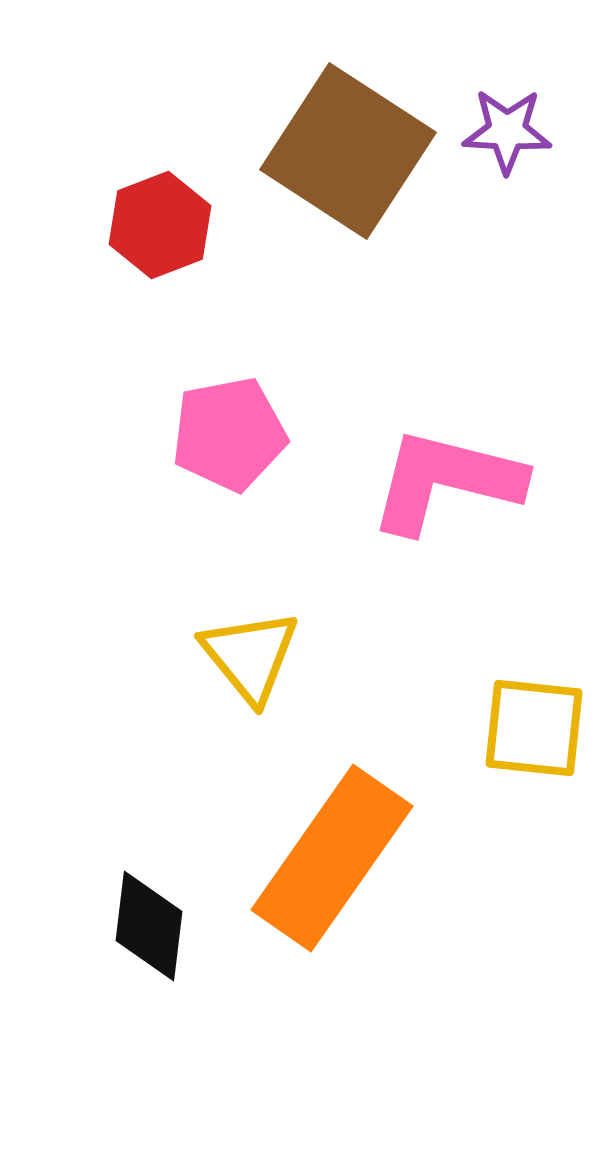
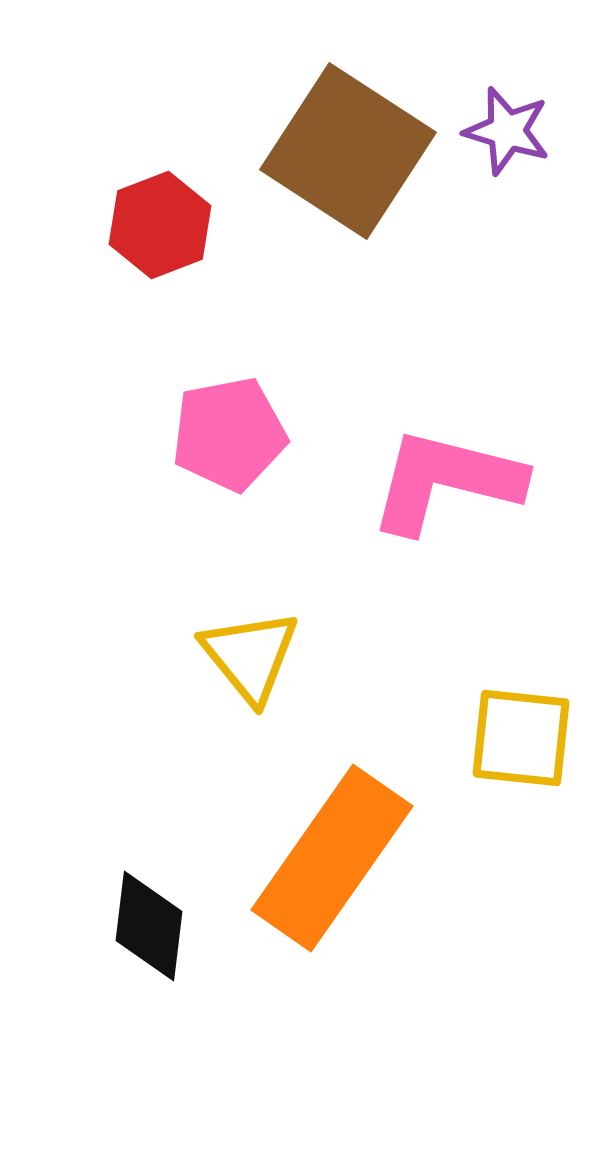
purple star: rotated 14 degrees clockwise
yellow square: moved 13 px left, 10 px down
